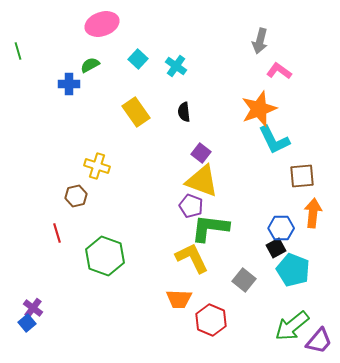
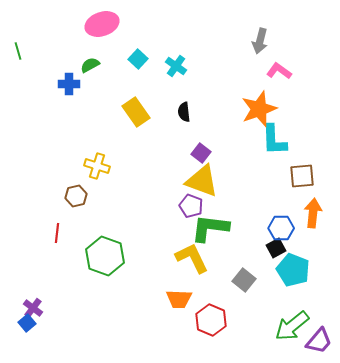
cyan L-shape: rotated 24 degrees clockwise
red line: rotated 24 degrees clockwise
